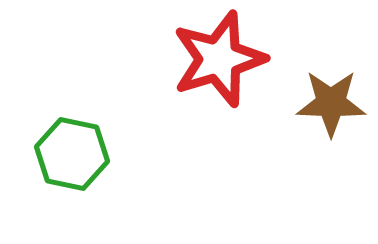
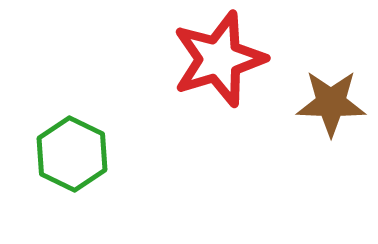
green hexagon: rotated 14 degrees clockwise
